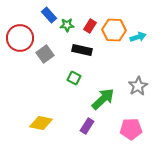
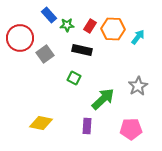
orange hexagon: moved 1 px left, 1 px up
cyan arrow: rotated 35 degrees counterclockwise
purple rectangle: rotated 28 degrees counterclockwise
